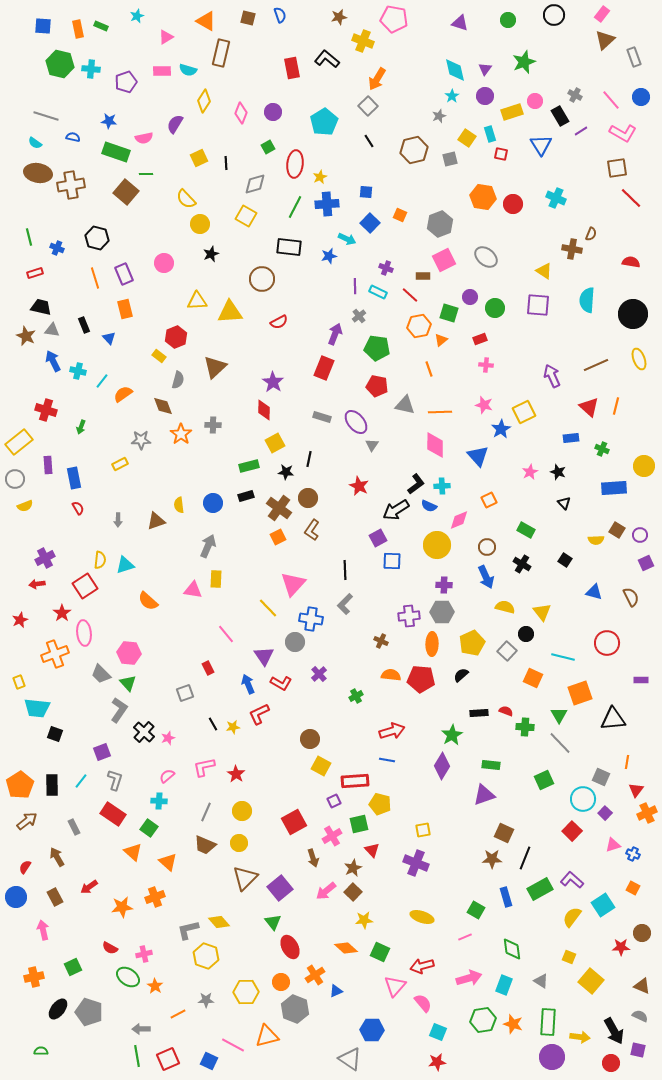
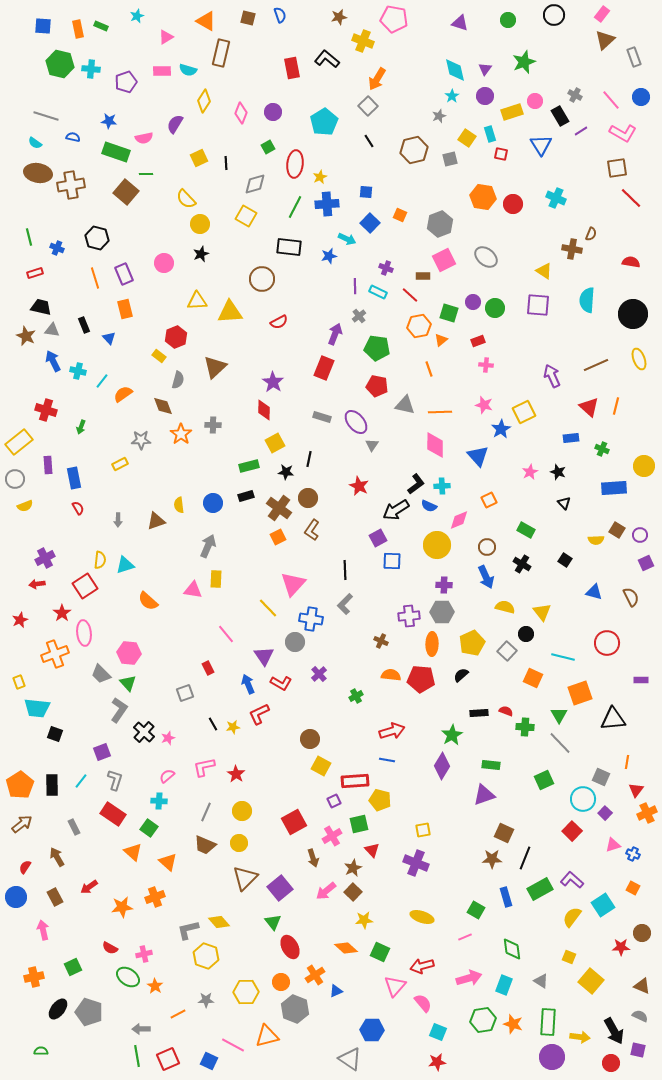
black star at (211, 254): moved 10 px left
purple circle at (470, 297): moved 3 px right, 5 px down
red rectangle at (480, 339): moved 2 px left, 2 px down
yellow pentagon at (380, 804): moved 4 px up
brown arrow at (27, 821): moved 5 px left, 3 px down
